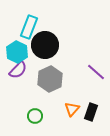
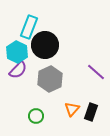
green circle: moved 1 px right
